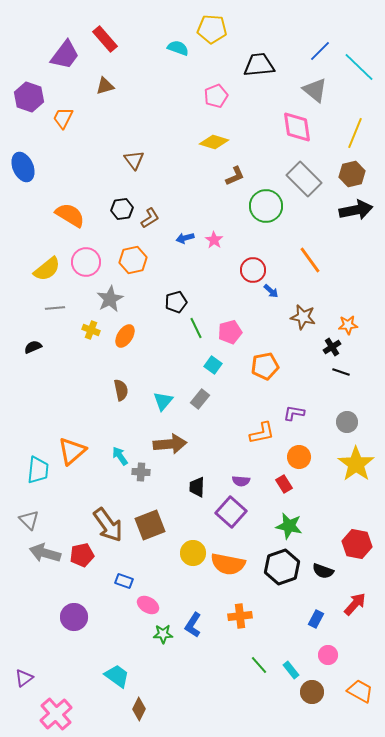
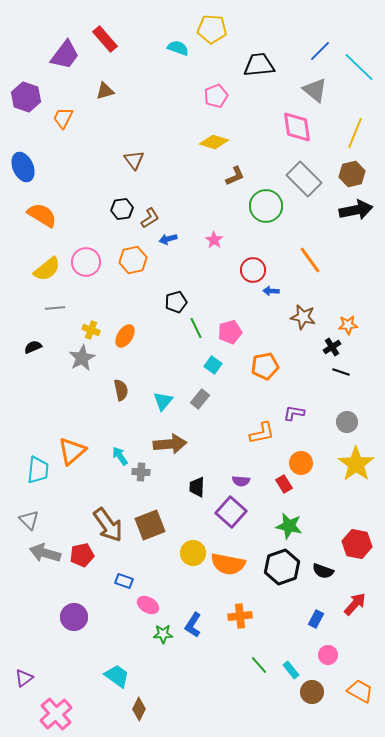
brown triangle at (105, 86): moved 5 px down
purple hexagon at (29, 97): moved 3 px left
orange semicircle at (70, 215): moved 28 px left
blue arrow at (185, 238): moved 17 px left, 1 px down
blue arrow at (271, 291): rotated 140 degrees clockwise
gray star at (110, 299): moved 28 px left, 59 px down
orange circle at (299, 457): moved 2 px right, 6 px down
